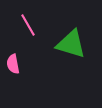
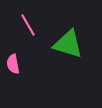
green triangle: moved 3 px left
